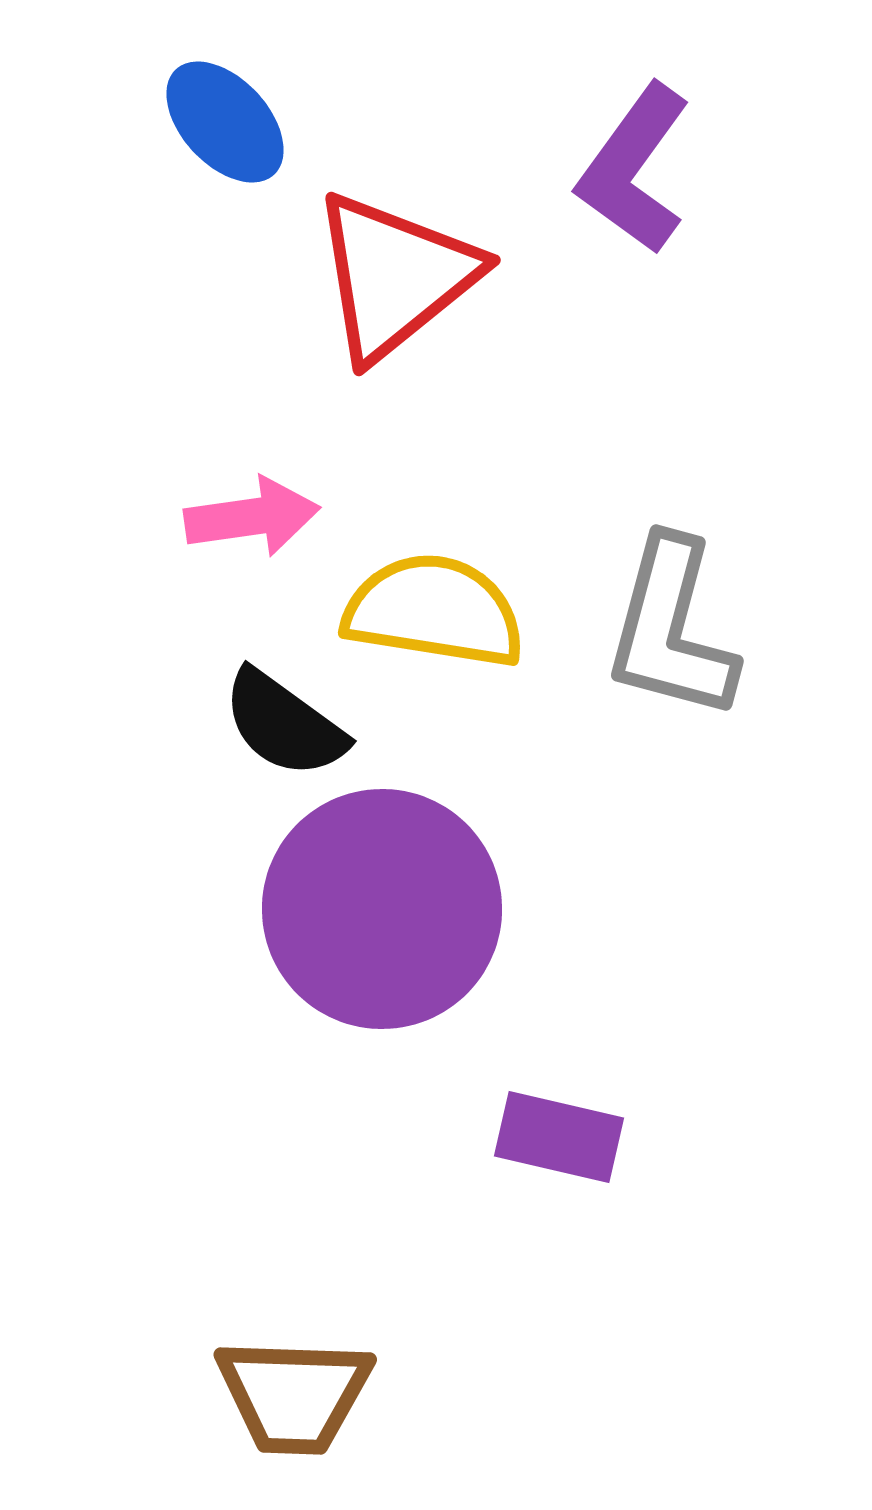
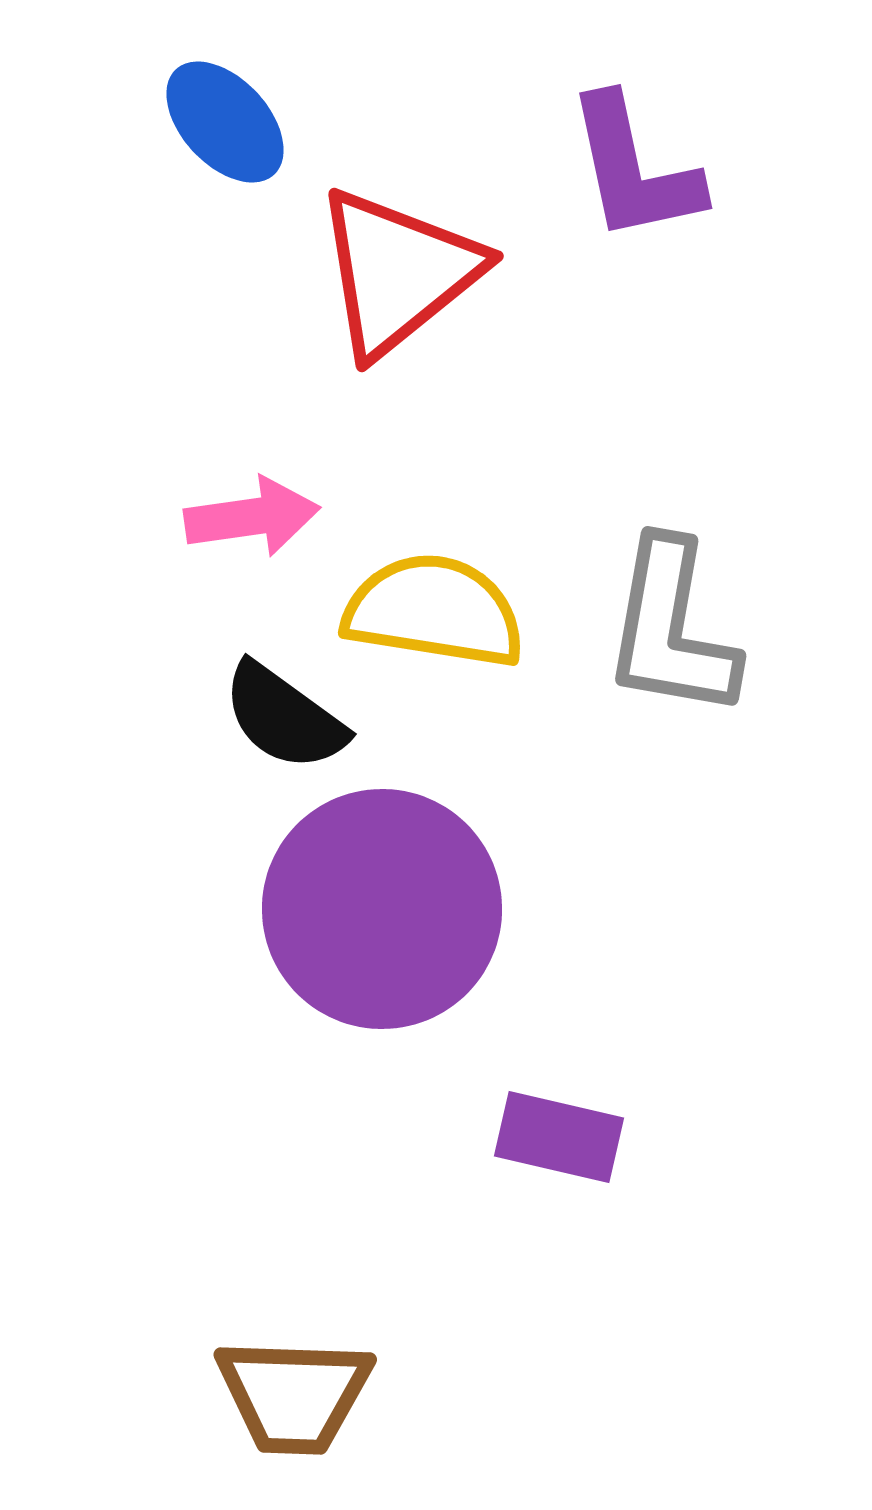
purple L-shape: rotated 48 degrees counterclockwise
red triangle: moved 3 px right, 4 px up
gray L-shape: rotated 5 degrees counterclockwise
black semicircle: moved 7 px up
